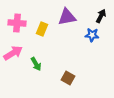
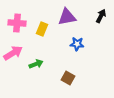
blue star: moved 15 px left, 9 px down
green arrow: rotated 80 degrees counterclockwise
